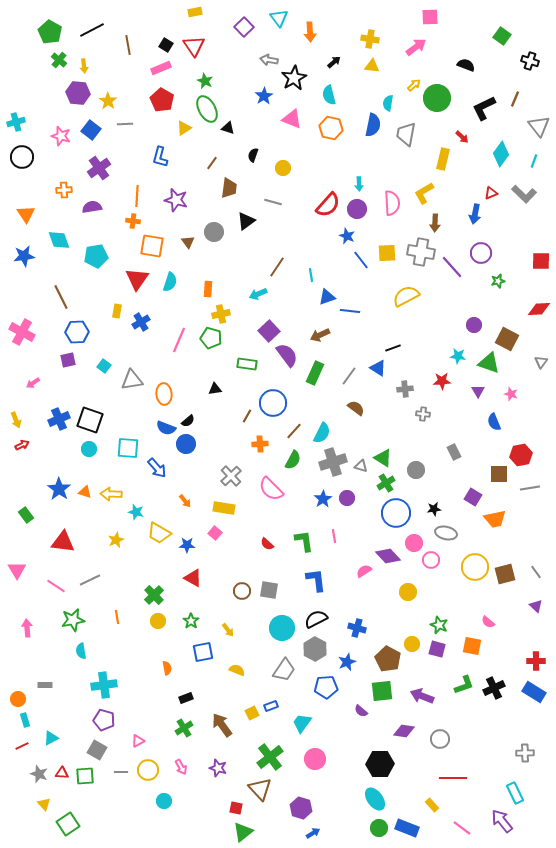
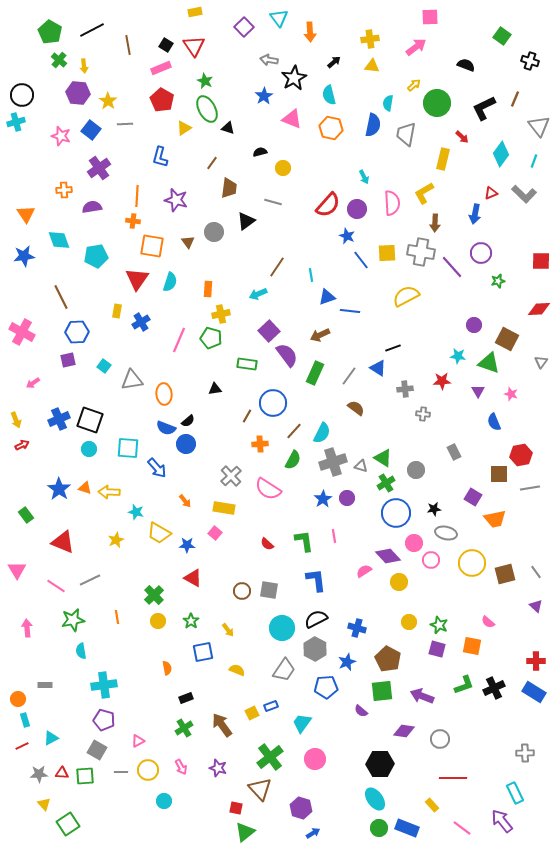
yellow cross at (370, 39): rotated 18 degrees counterclockwise
green circle at (437, 98): moved 5 px down
black semicircle at (253, 155): moved 7 px right, 3 px up; rotated 56 degrees clockwise
black circle at (22, 157): moved 62 px up
cyan arrow at (359, 184): moved 5 px right, 7 px up; rotated 24 degrees counterclockwise
pink semicircle at (271, 489): moved 3 px left; rotated 12 degrees counterclockwise
orange triangle at (85, 492): moved 4 px up
yellow arrow at (111, 494): moved 2 px left, 2 px up
red triangle at (63, 542): rotated 15 degrees clockwise
yellow circle at (475, 567): moved 3 px left, 4 px up
yellow circle at (408, 592): moved 9 px left, 10 px up
yellow circle at (412, 644): moved 3 px left, 22 px up
gray star at (39, 774): rotated 24 degrees counterclockwise
green triangle at (243, 832): moved 2 px right
